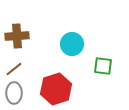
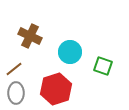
brown cross: moved 13 px right; rotated 30 degrees clockwise
cyan circle: moved 2 px left, 8 px down
green square: rotated 12 degrees clockwise
gray ellipse: moved 2 px right
